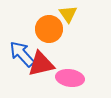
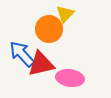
yellow triangle: moved 3 px left; rotated 18 degrees clockwise
